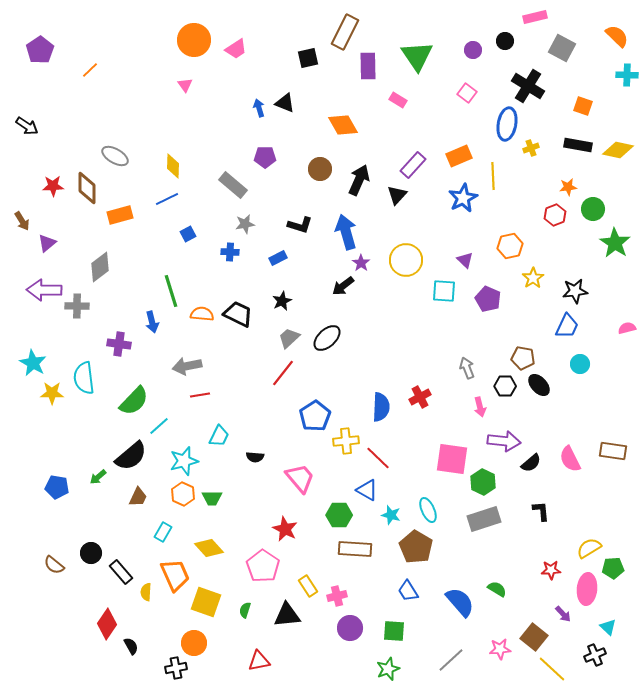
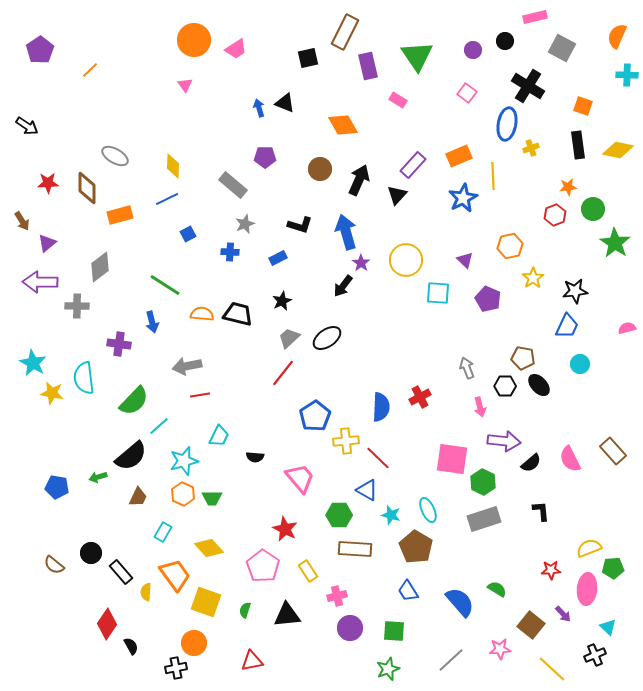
orange semicircle at (617, 36): rotated 110 degrees counterclockwise
purple rectangle at (368, 66): rotated 12 degrees counterclockwise
black rectangle at (578, 145): rotated 72 degrees clockwise
red star at (53, 186): moved 5 px left, 3 px up
gray star at (245, 224): rotated 12 degrees counterclockwise
black arrow at (343, 286): rotated 15 degrees counterclockwise
purple arrow at (44, 290): moved 4 px left, 8 px up
green line at (171, 291): moved 6 px left, 6 px up; rotated 40 degrees counterclockwise
cyan square at (444, 291): moved 6 px left, 2 px down
black trapezoid at (238, 314): rotated 12 degrees counterclockwise
black ellipse at (327, 338): rotated 8 degrees clockwise
yellow star at (52, 393): rotated 10 degrees clockwise
brown rectangle at (613, 451): rotated 40 degrees clockwise
green arrow at (98, 477): rotated 24 degrees clockwise
yellow semicircle at (589, 548): rotated 10 degrees clockwise
orange trapezoid at (175, 575): rotated 12 degrees counterclockwise
yellow rectangle at (308, 586): moved 15 px up
brown square at (534, 637): moved 3 px left, 12 px up
red triangle at (259, 661): moved 7 px left
